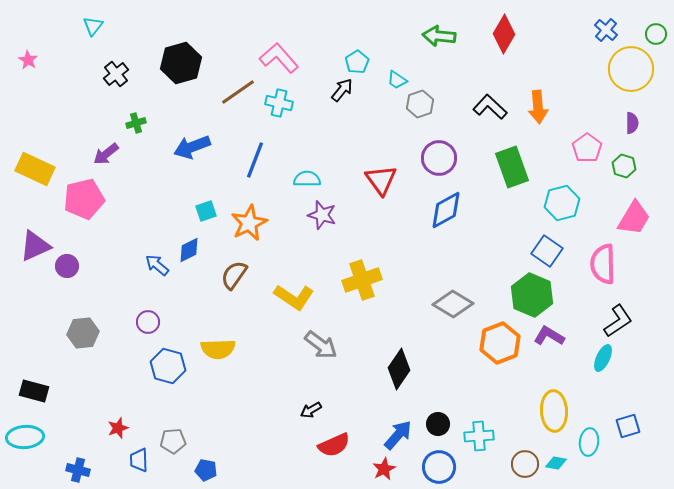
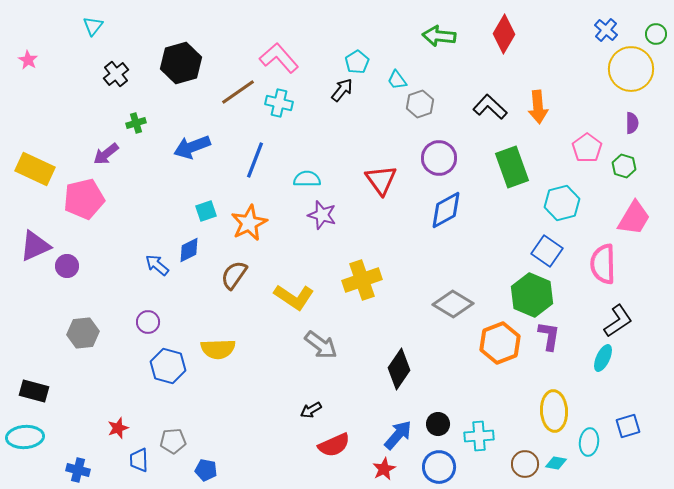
cyan trapezoid at (397, 80): rotated 20 degrees clockwise
purple L-shape at (549, 336): rotated 68 degrees clockwise
